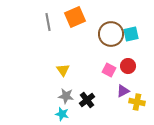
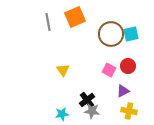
gray star: moved 26 px right, 15 px down
yellow cross: moved 8 px left, 9 px down
cyan star: rotated 24 degrees counterclockwise
